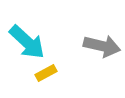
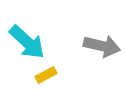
yellow rectangle: moved 2 px down
